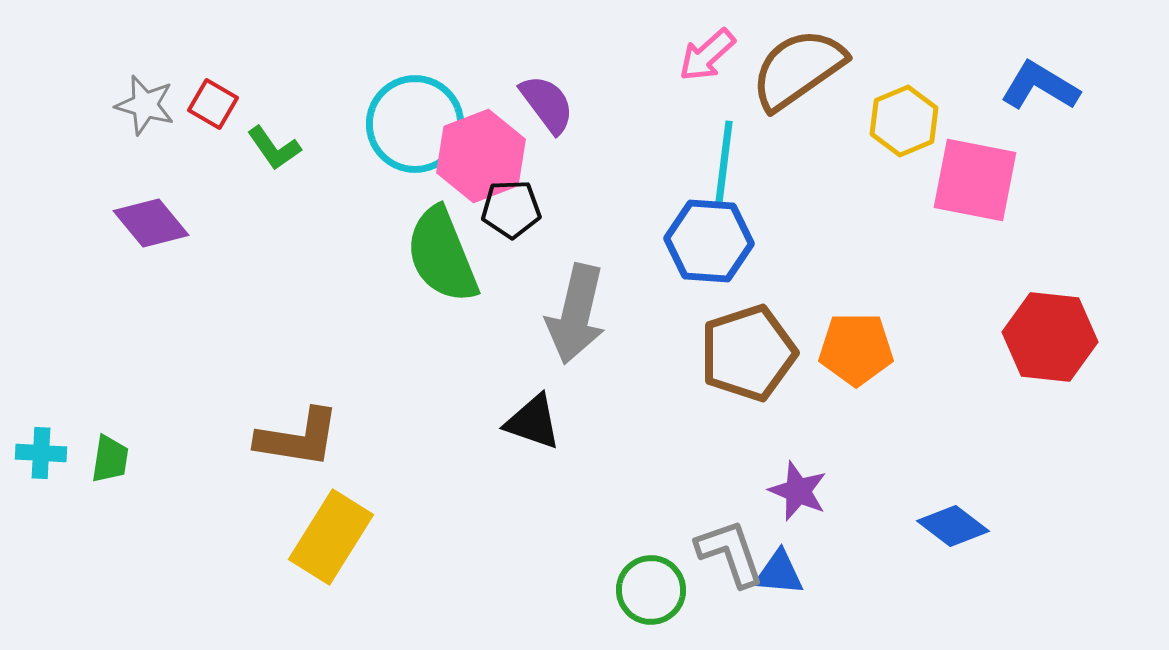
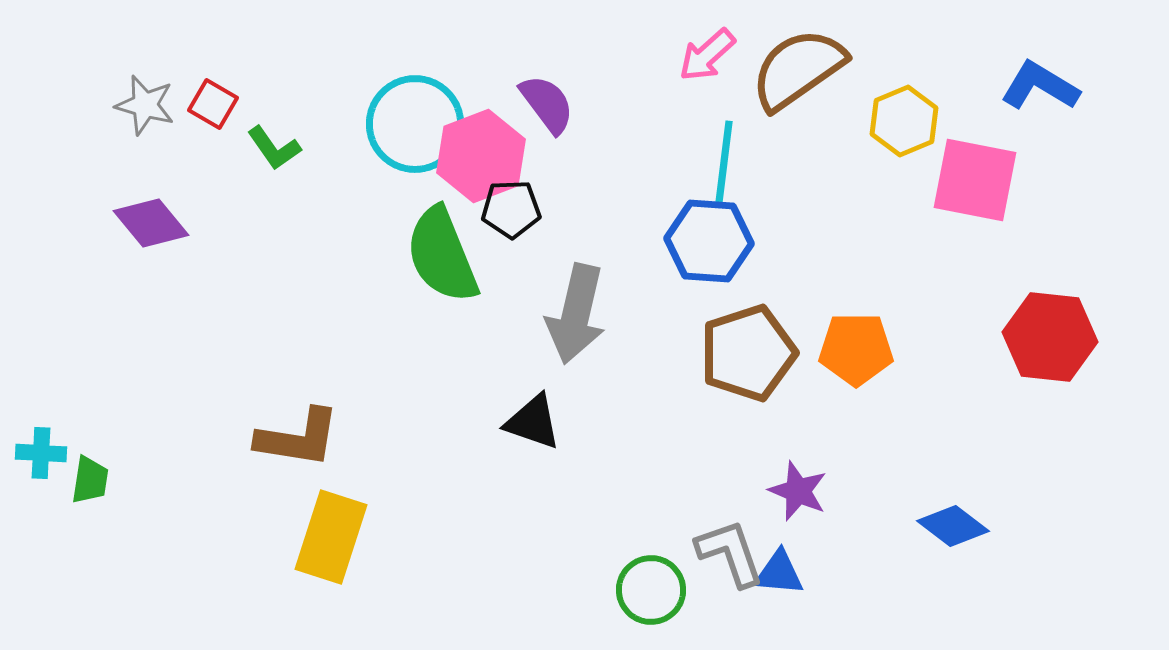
green trapezoid: moved 20 px left, 21 px down
yellow rectangle: rotated 14 degrees counterclockwise
